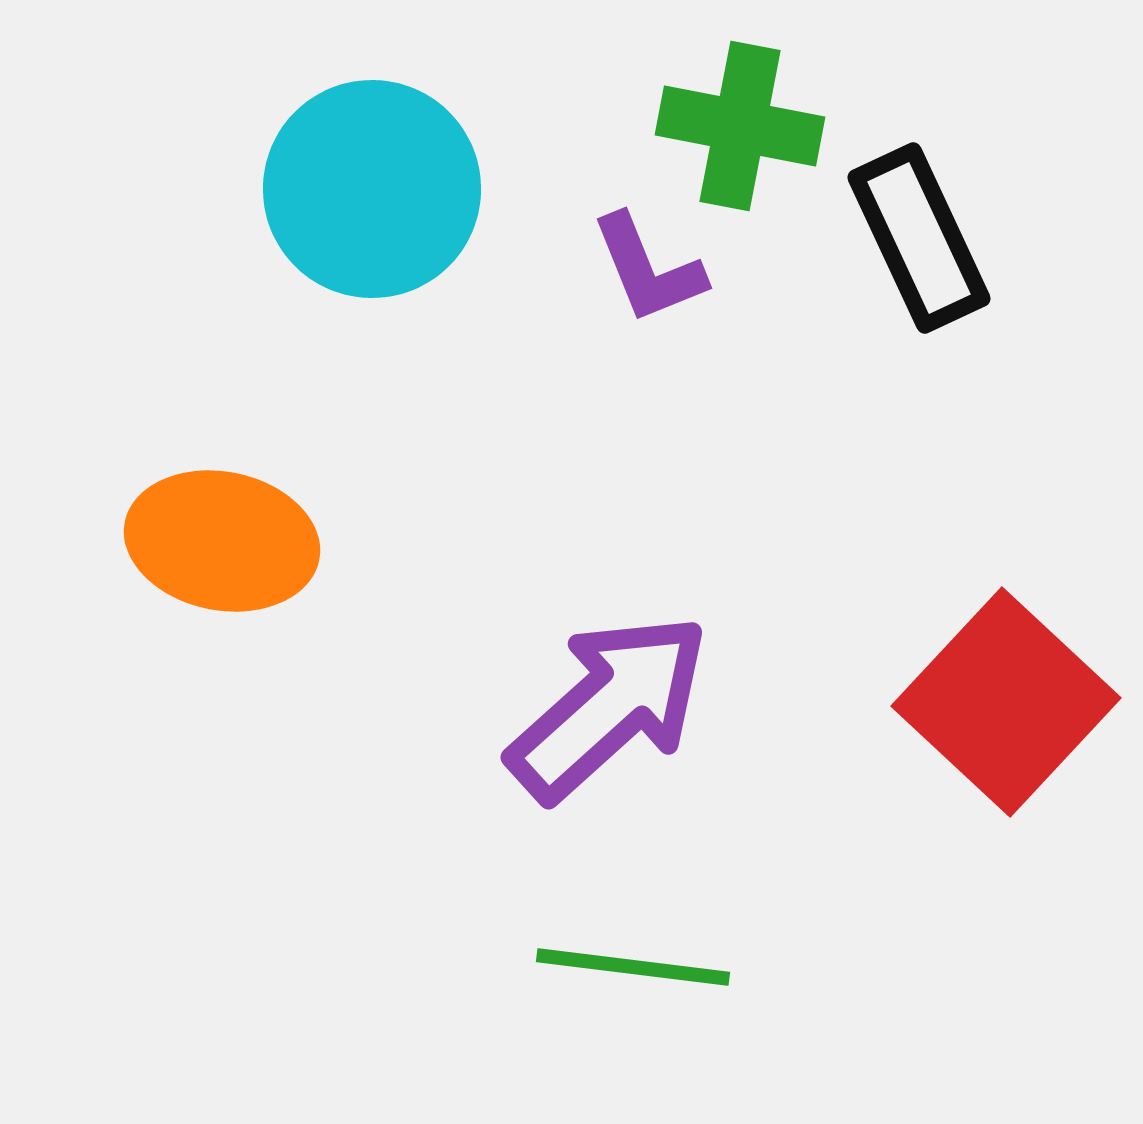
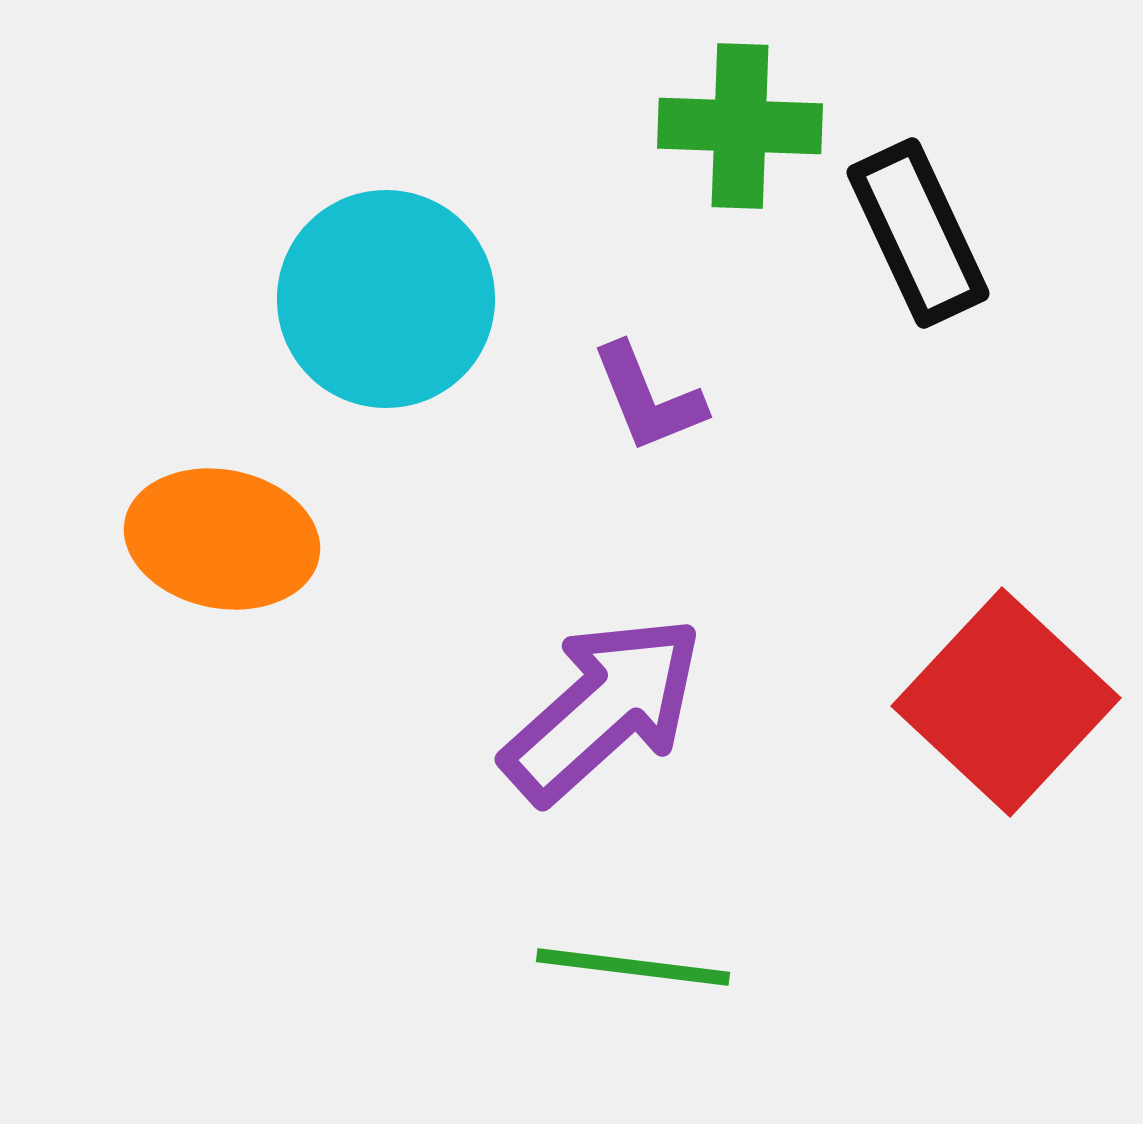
green cross: rotated 9 degrees counterclockwise
cyan circle: moved 14 px right, 110 px down
black rectangle: moved 1 px left, 5 px up
purple L-shape: moved 129 px down
orange ellipse: moved 2 px up
purple arrow: moved 6 px left, 2 px down
